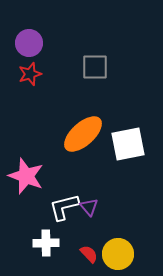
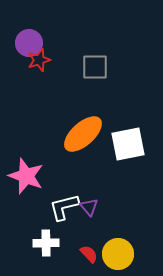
red star: moved 9 px right, 14 px up
